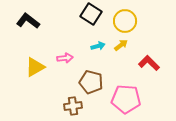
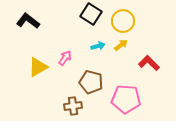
yellow circle: moved 2 px left
pink arrow: rotated 49 degrees counterclockwise
yellow triangle: moved 3 px right
